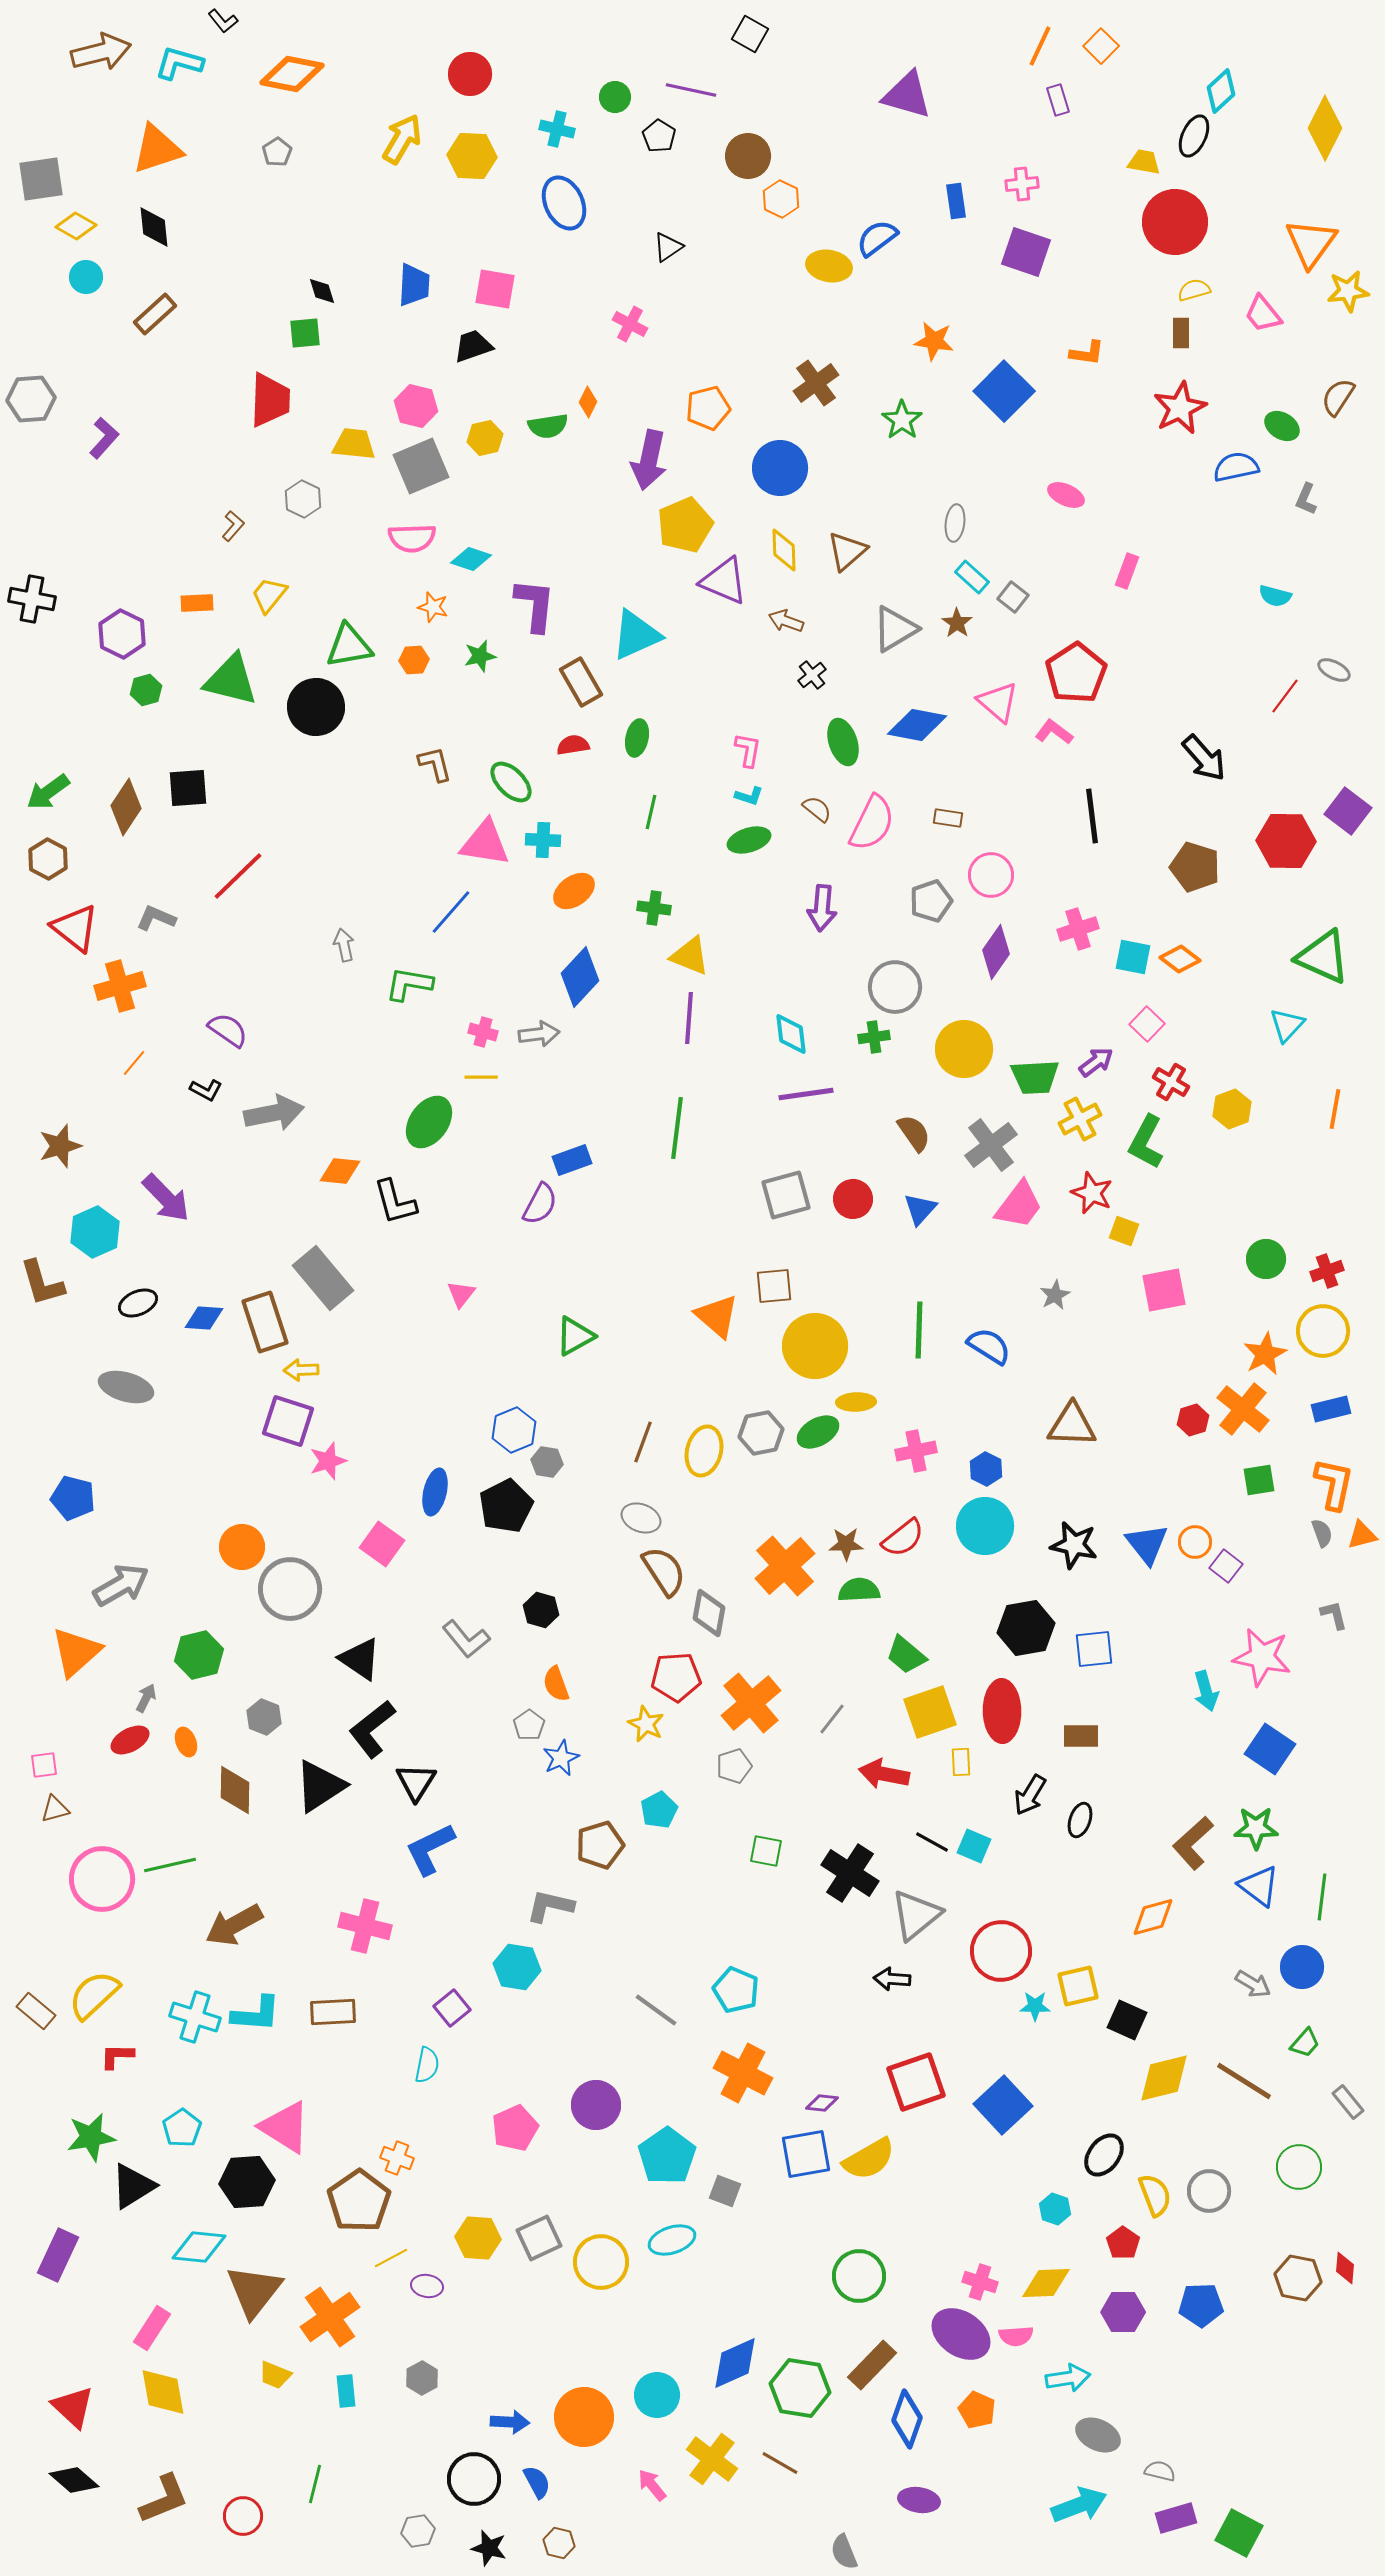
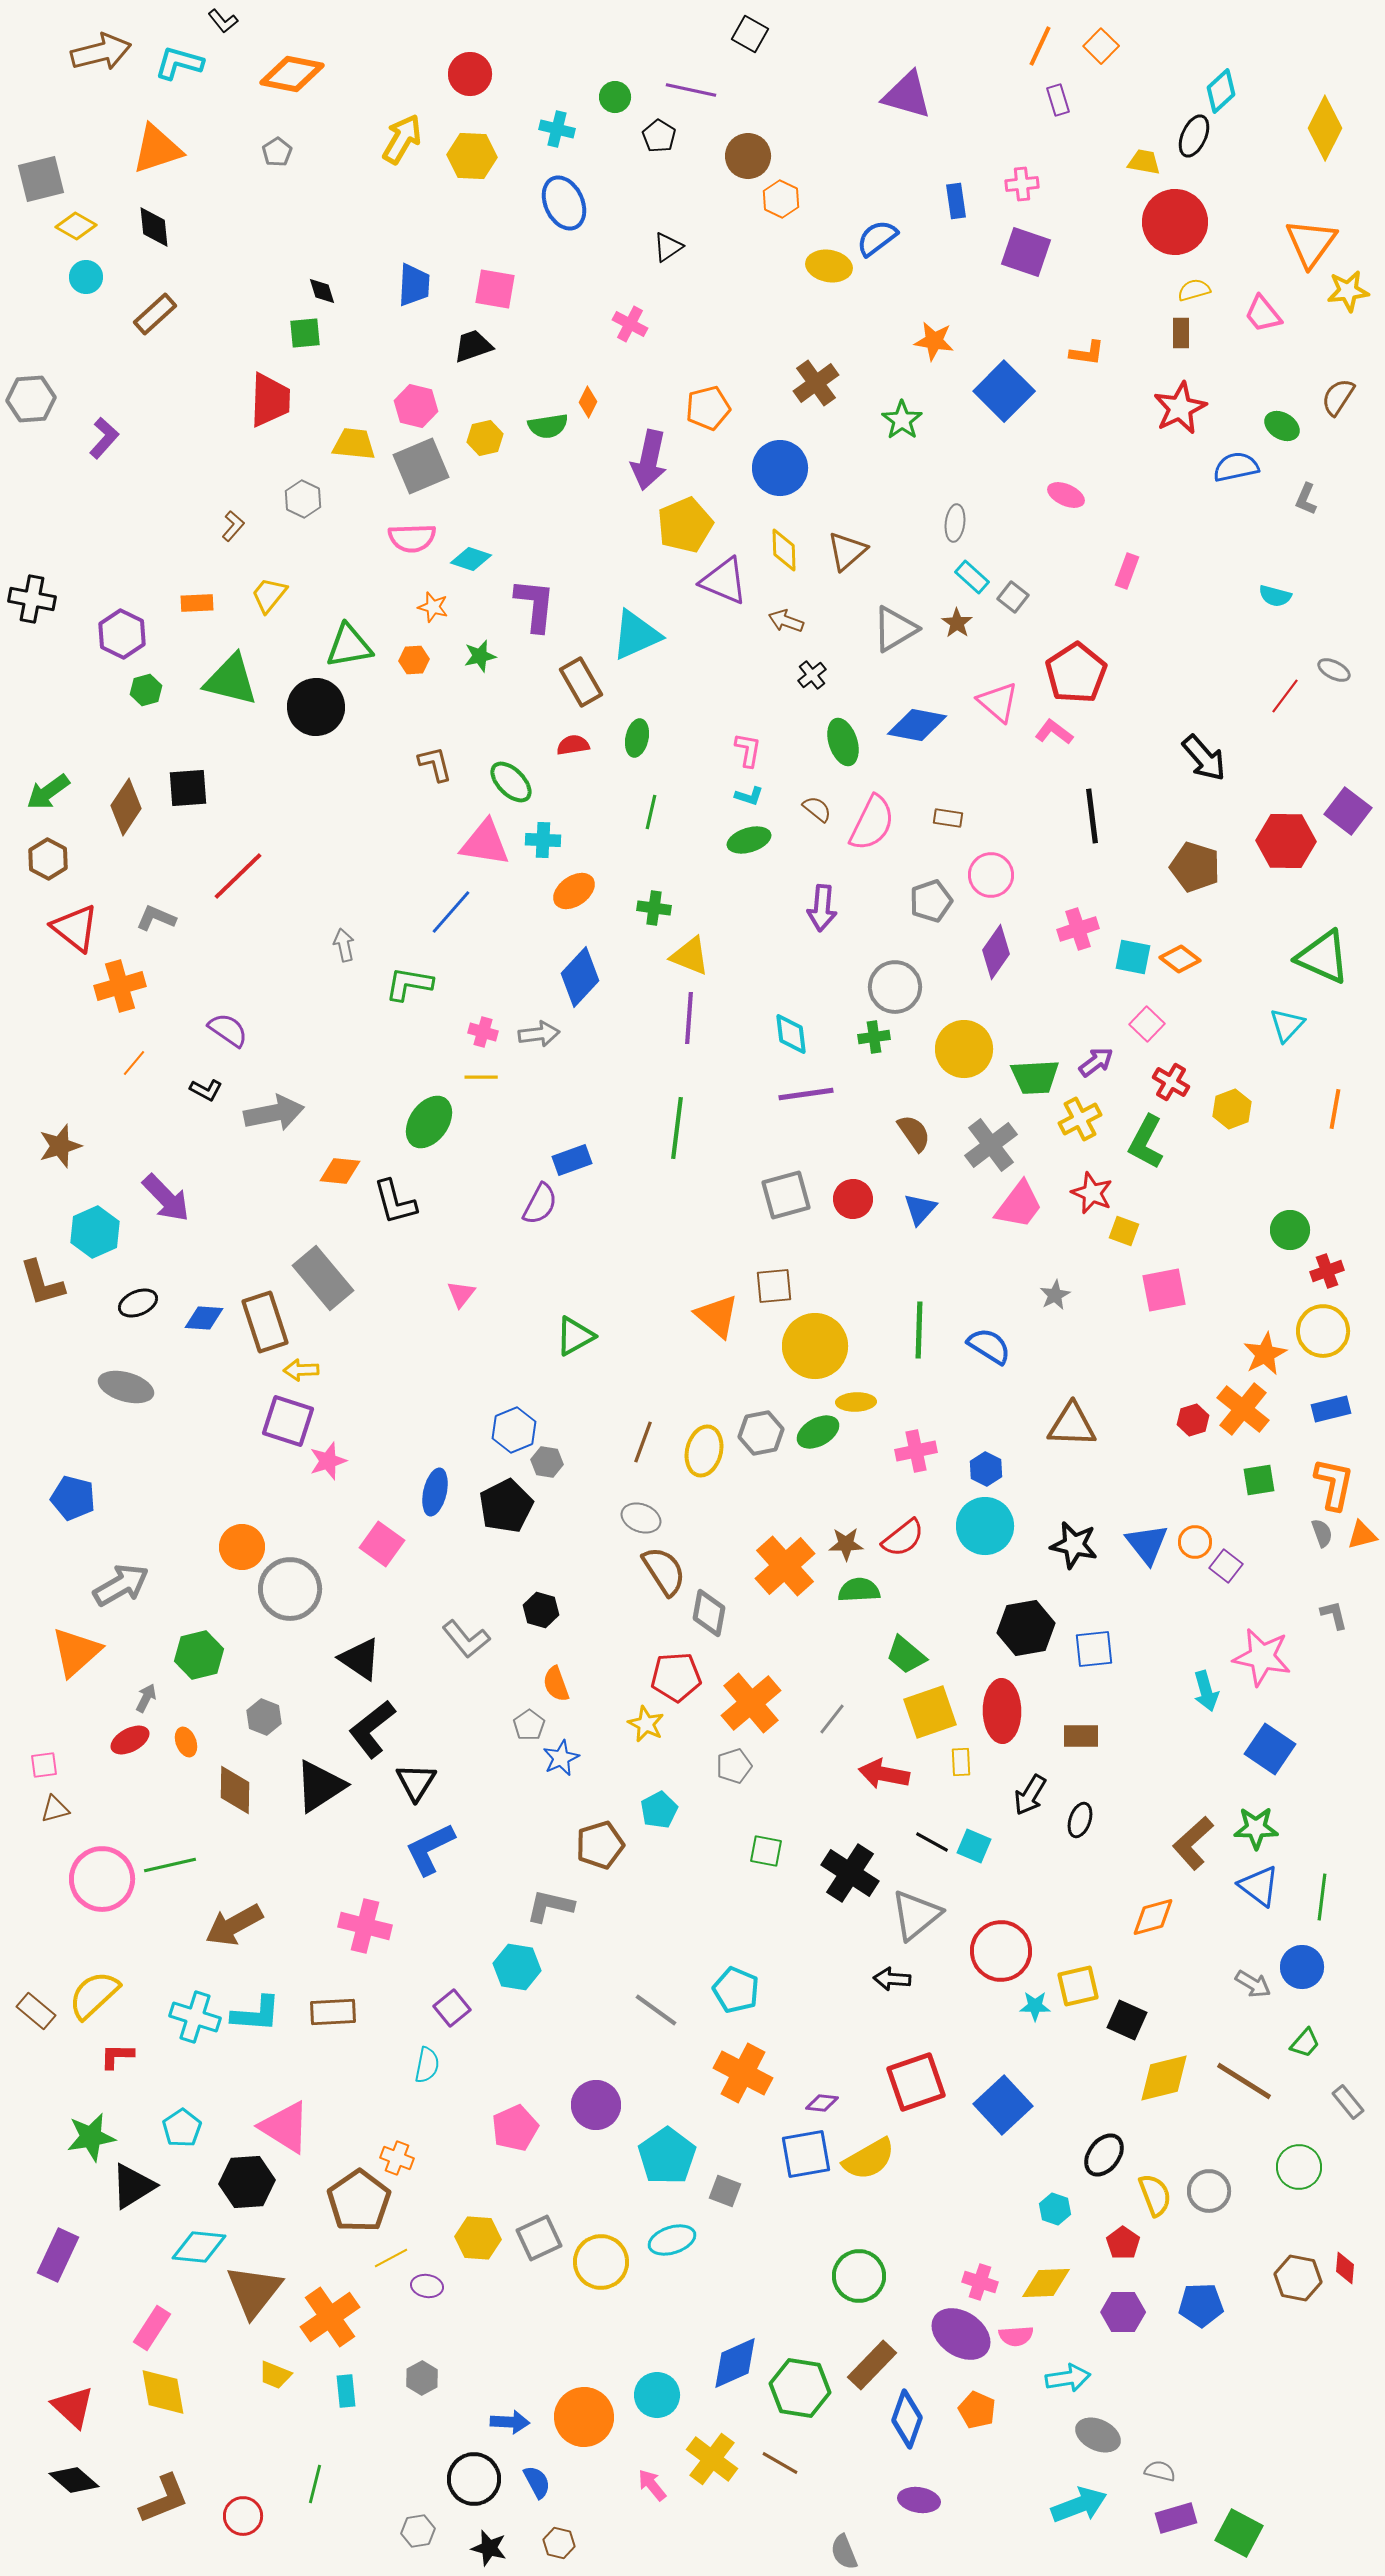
gray square at (41, 179): rotated 6 degrees counterclockwise
green circle at (1266, 1259): moved 24 px right, 29 px up
